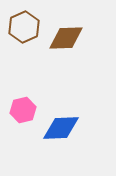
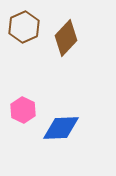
brown diamond: rotated 45 degrees counterclockwise
pink hexagon: rotated 20 degrees counterclockwise
